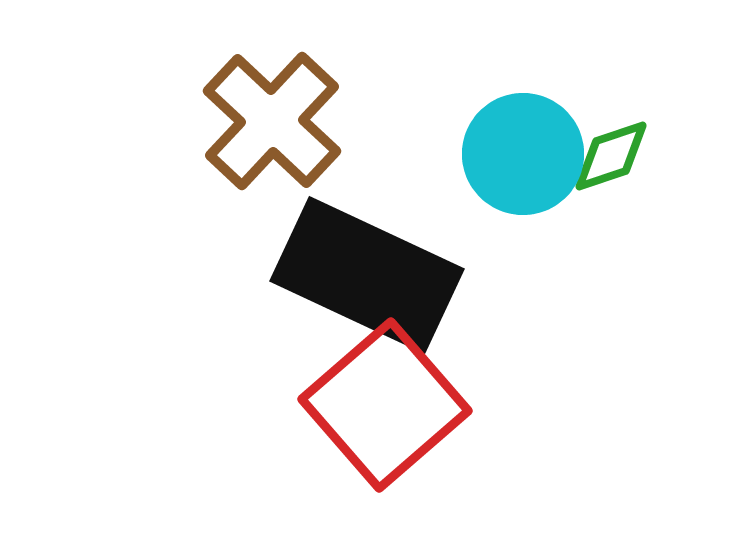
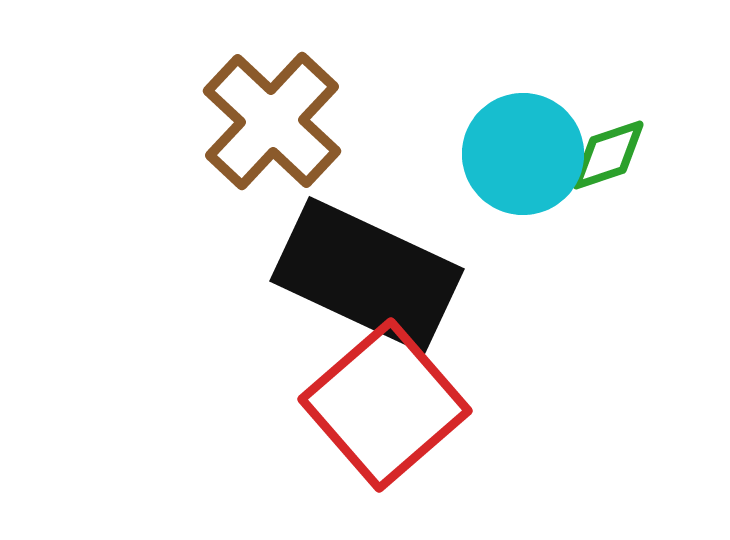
green diamond: moved 3 px left, 1 px up
